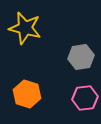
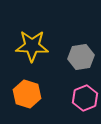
yellow star: moved 7 px right, 18 px down; rotated 12 degrees counterclockwise
pink hexagon: rotated 15 degrees counterclockwise
